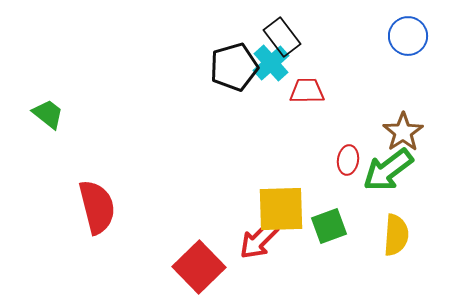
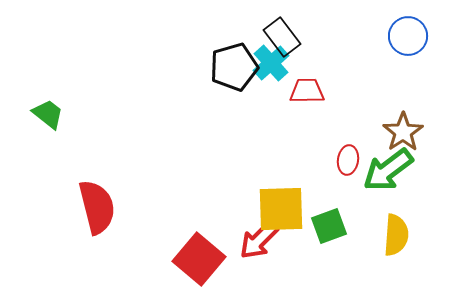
red square: moved 8 px up; rotated 6 degrees counterclockwise
